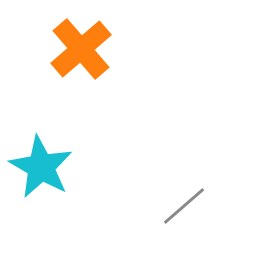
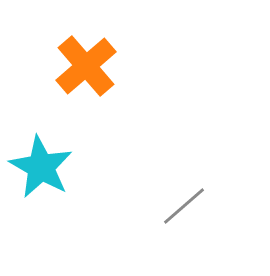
orange cross: moved 5 px right, 17 px down
